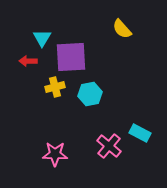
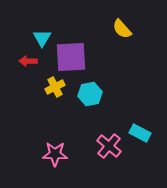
yellow cross: rotated 12 degrees counterclockwise
